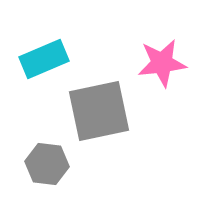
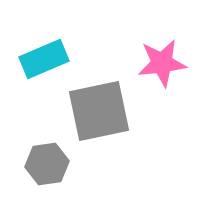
gray hexagon: rotated 15 degrees counterclockwise
